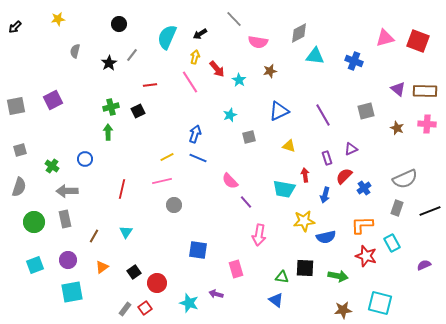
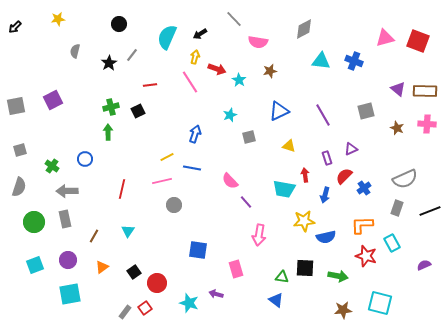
gray diamond at (299, 33): moved 5 px right, 4 px up
cyan triangle at (315, 56): moved 6 px right, 5 px down
red arrow at (217, 69): rotated 30 degrees counterclockwise
blue line at (198, 158): moved 6 px left, 10 px down; rotated 12 degrees counterclockwise
cyan triangle at (126, 232): moved 2 px right, 1 px up
cyan square at (72, 292): moved 2 px left, 2 px down
gray rectangle at (125, 309): moved 3 px down
